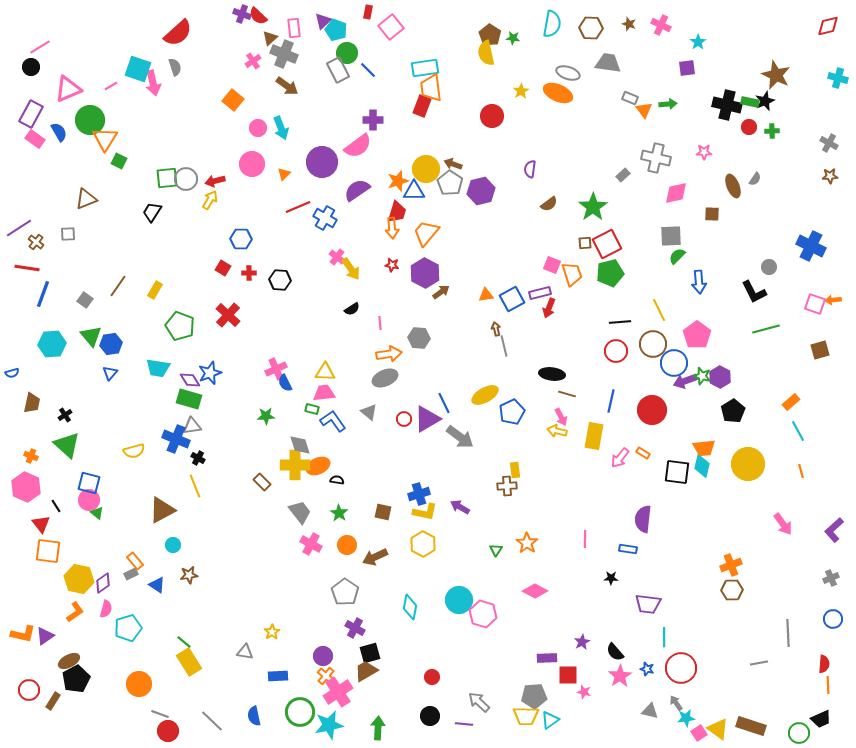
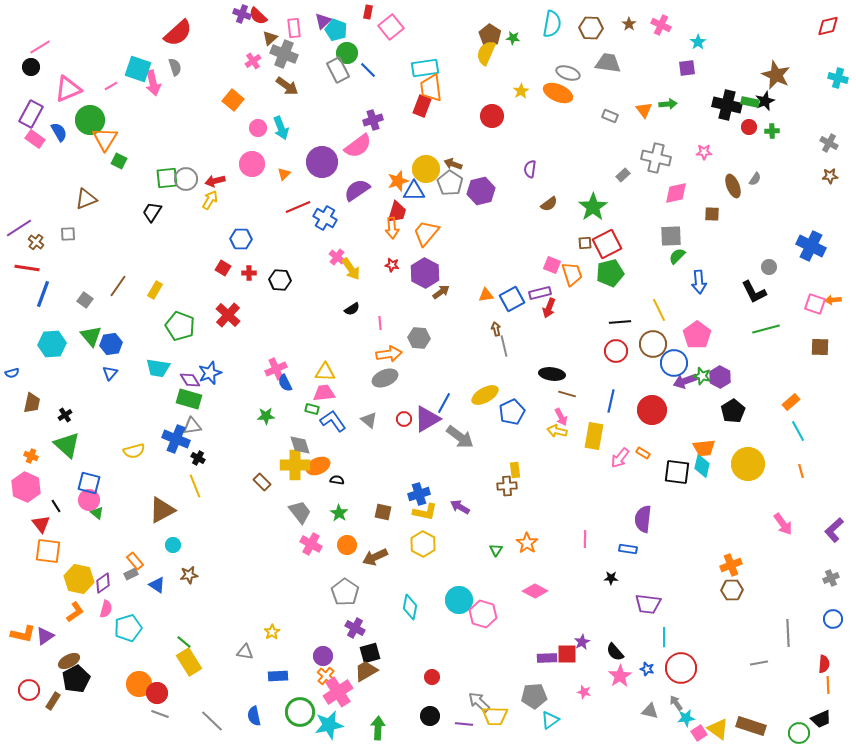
brown star at (629, 24): rotated 16 degrees clockwise
yellow semicircle at (486, 53): rotated 35 degrees clockwise
gray rectangle at (630, 98): moved 20 px left, 18 px down
purple cross at (373, 120): rotated 18 degrees counterclockwise
brown square at (820, 350): moved 3 px up; rotated 18 degrees clockwise
blue line at (444, 403): rotated 55 degrees clockwise
gray triangle at (369, 412): moved 8 px down
red square at (568, 675): moved 1 px left, 21 px up
yellow trapezoid at (526, 716): moved 31 px left
red circle at (168, 731): moved 11 px left, 38 px up
